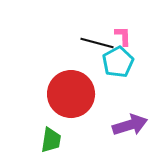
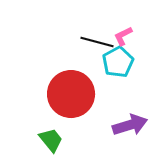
pink L-shape: rotated 115 degrees counterclockwise
black line: moved 1 px up
green trapezoid: rotated 48 degrees counterclockwise
